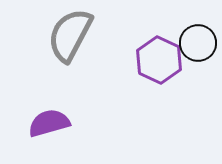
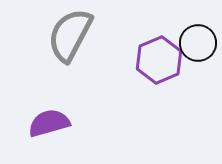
purple hexagon: rotated 12 degrees clockwise
